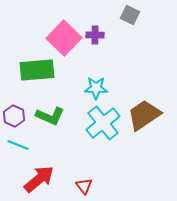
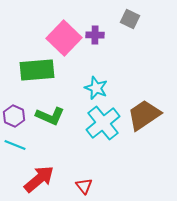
gray square: moved 4 px down
cyan star: rotated 20 degrees clockwise
cyan line: moved 3 px left
